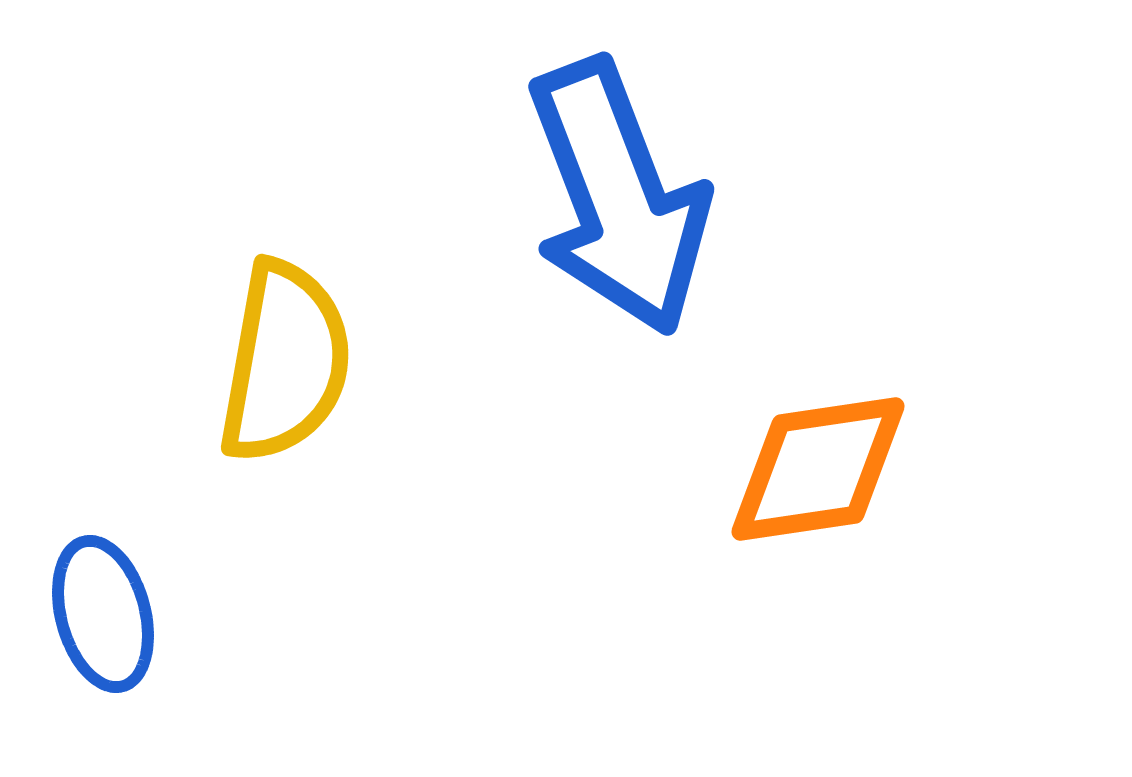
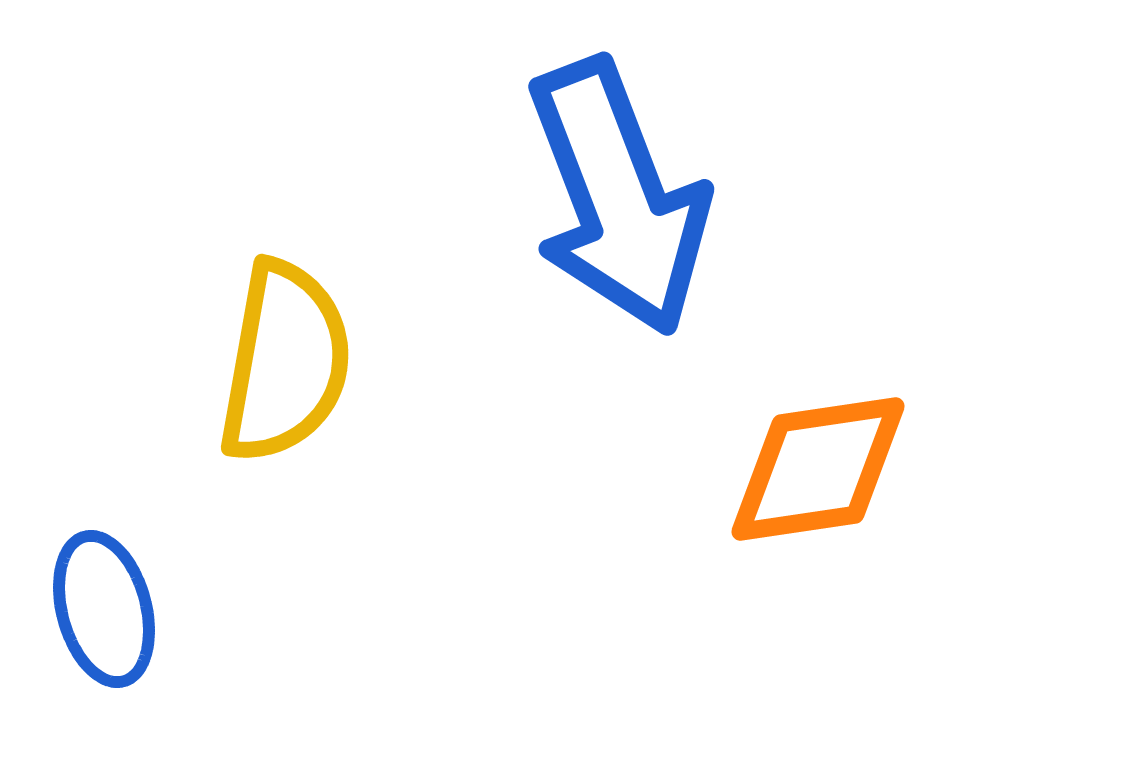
blue ellipse: moved 1 px right, 5 px up
